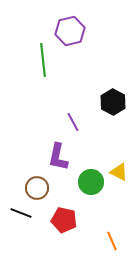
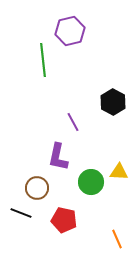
yellow triangle: rotated 24 degrees counterclockwise
orange line: moved 5 px right, 2 px up
